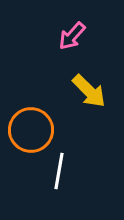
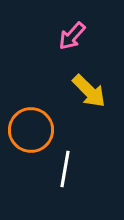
white line: moved 6 px right, 2 px up
